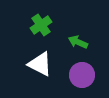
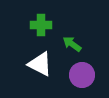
green cross: rotated 35 degrees clockwise
green arrow: moved 6 px left, 2 px down; rotated 12 degrees clockwise
